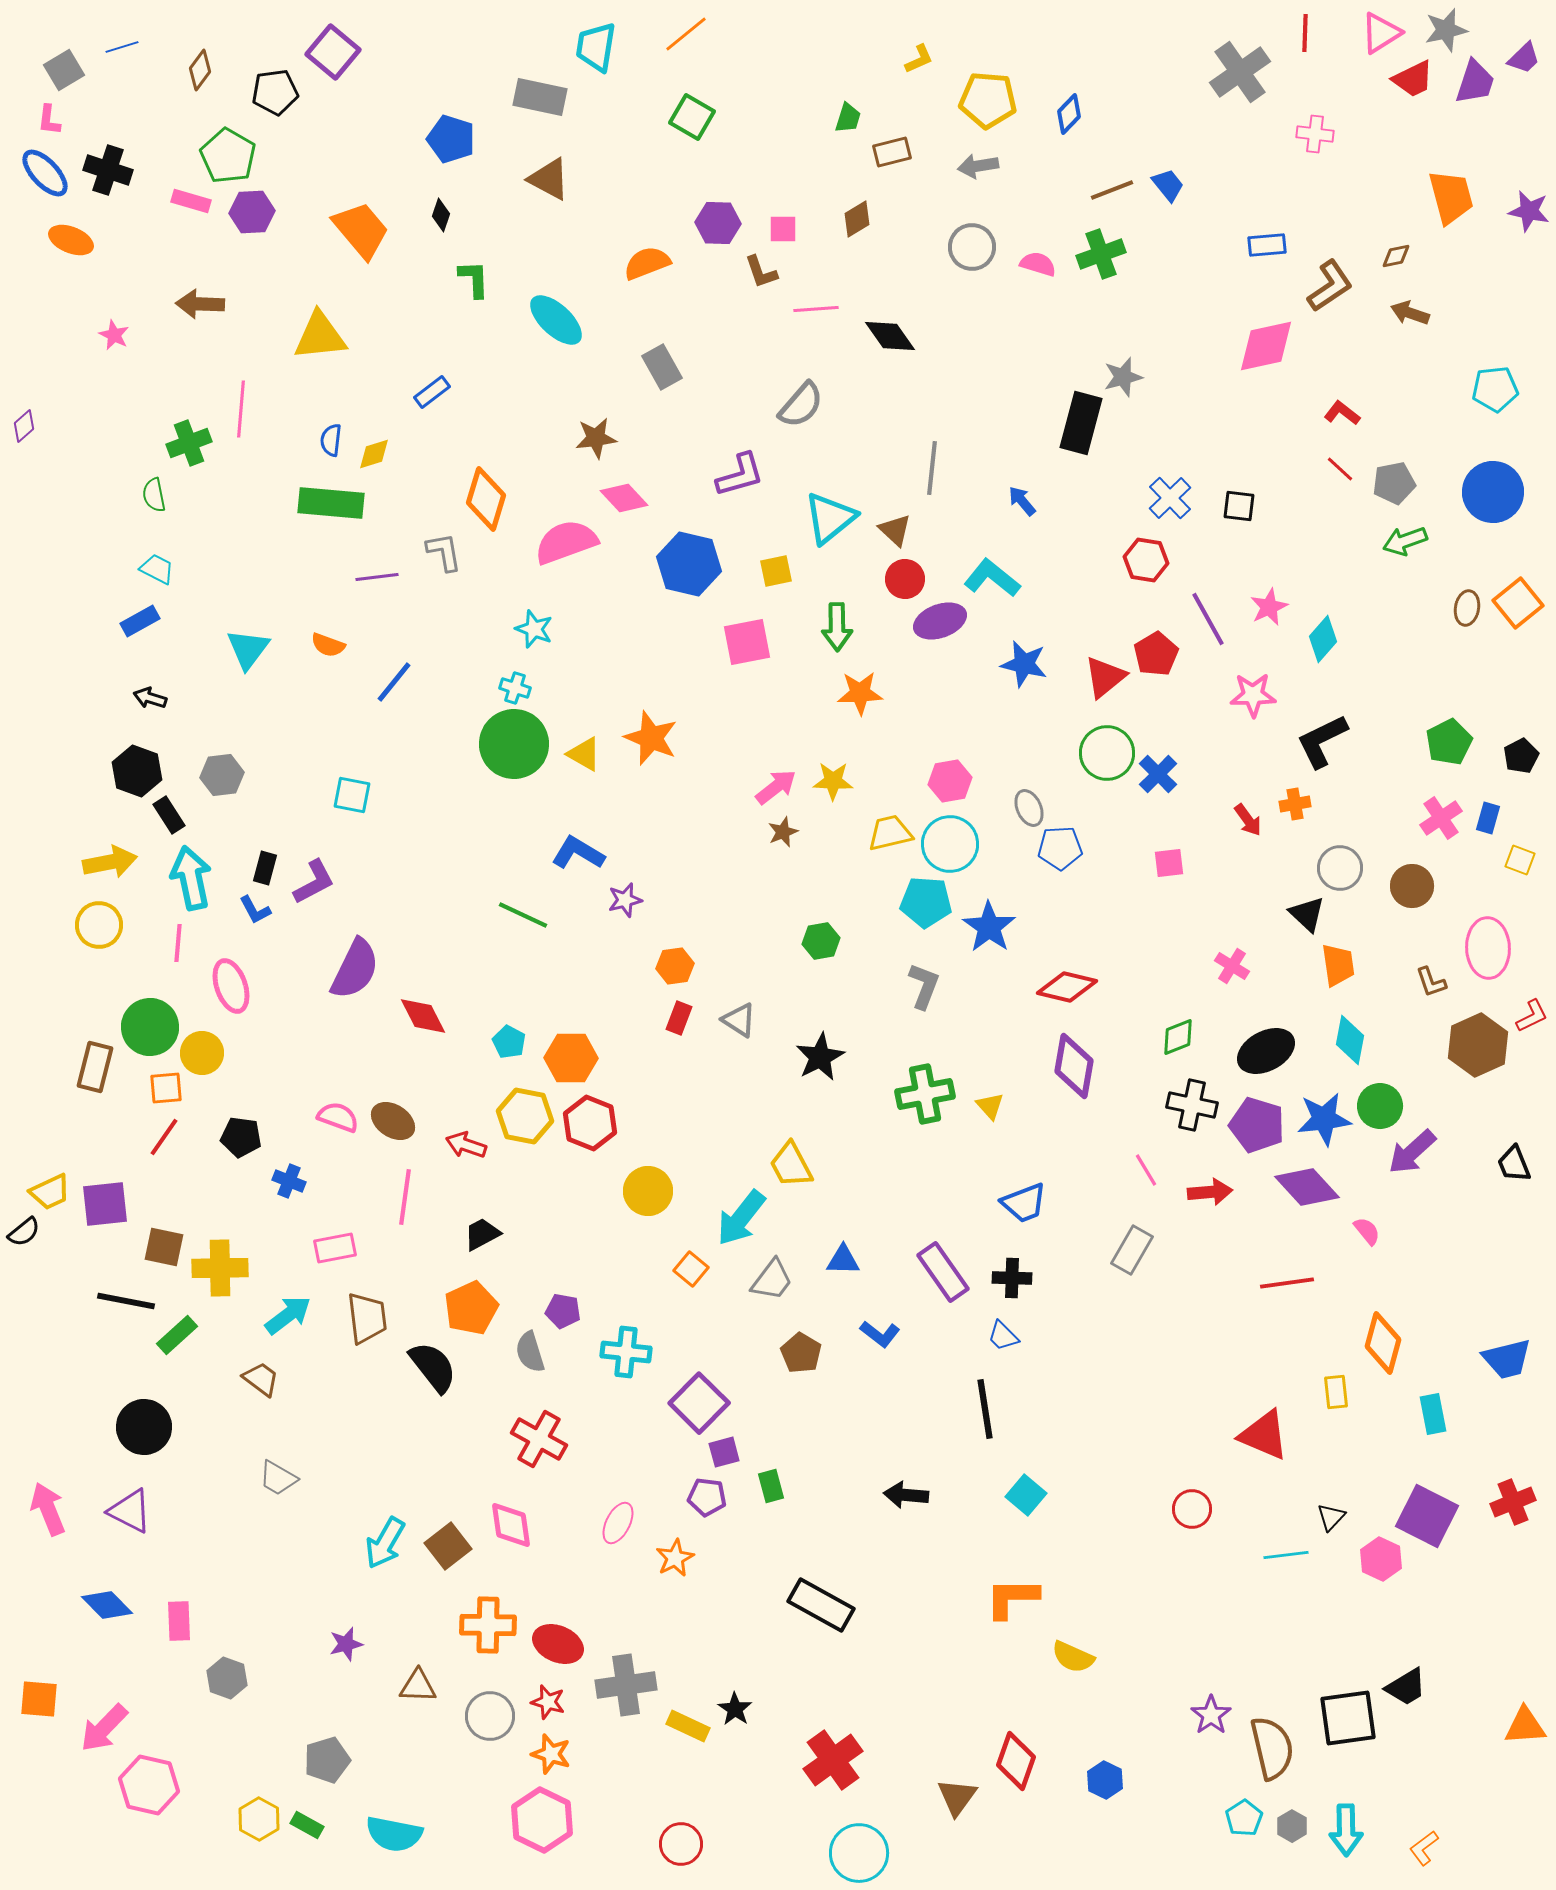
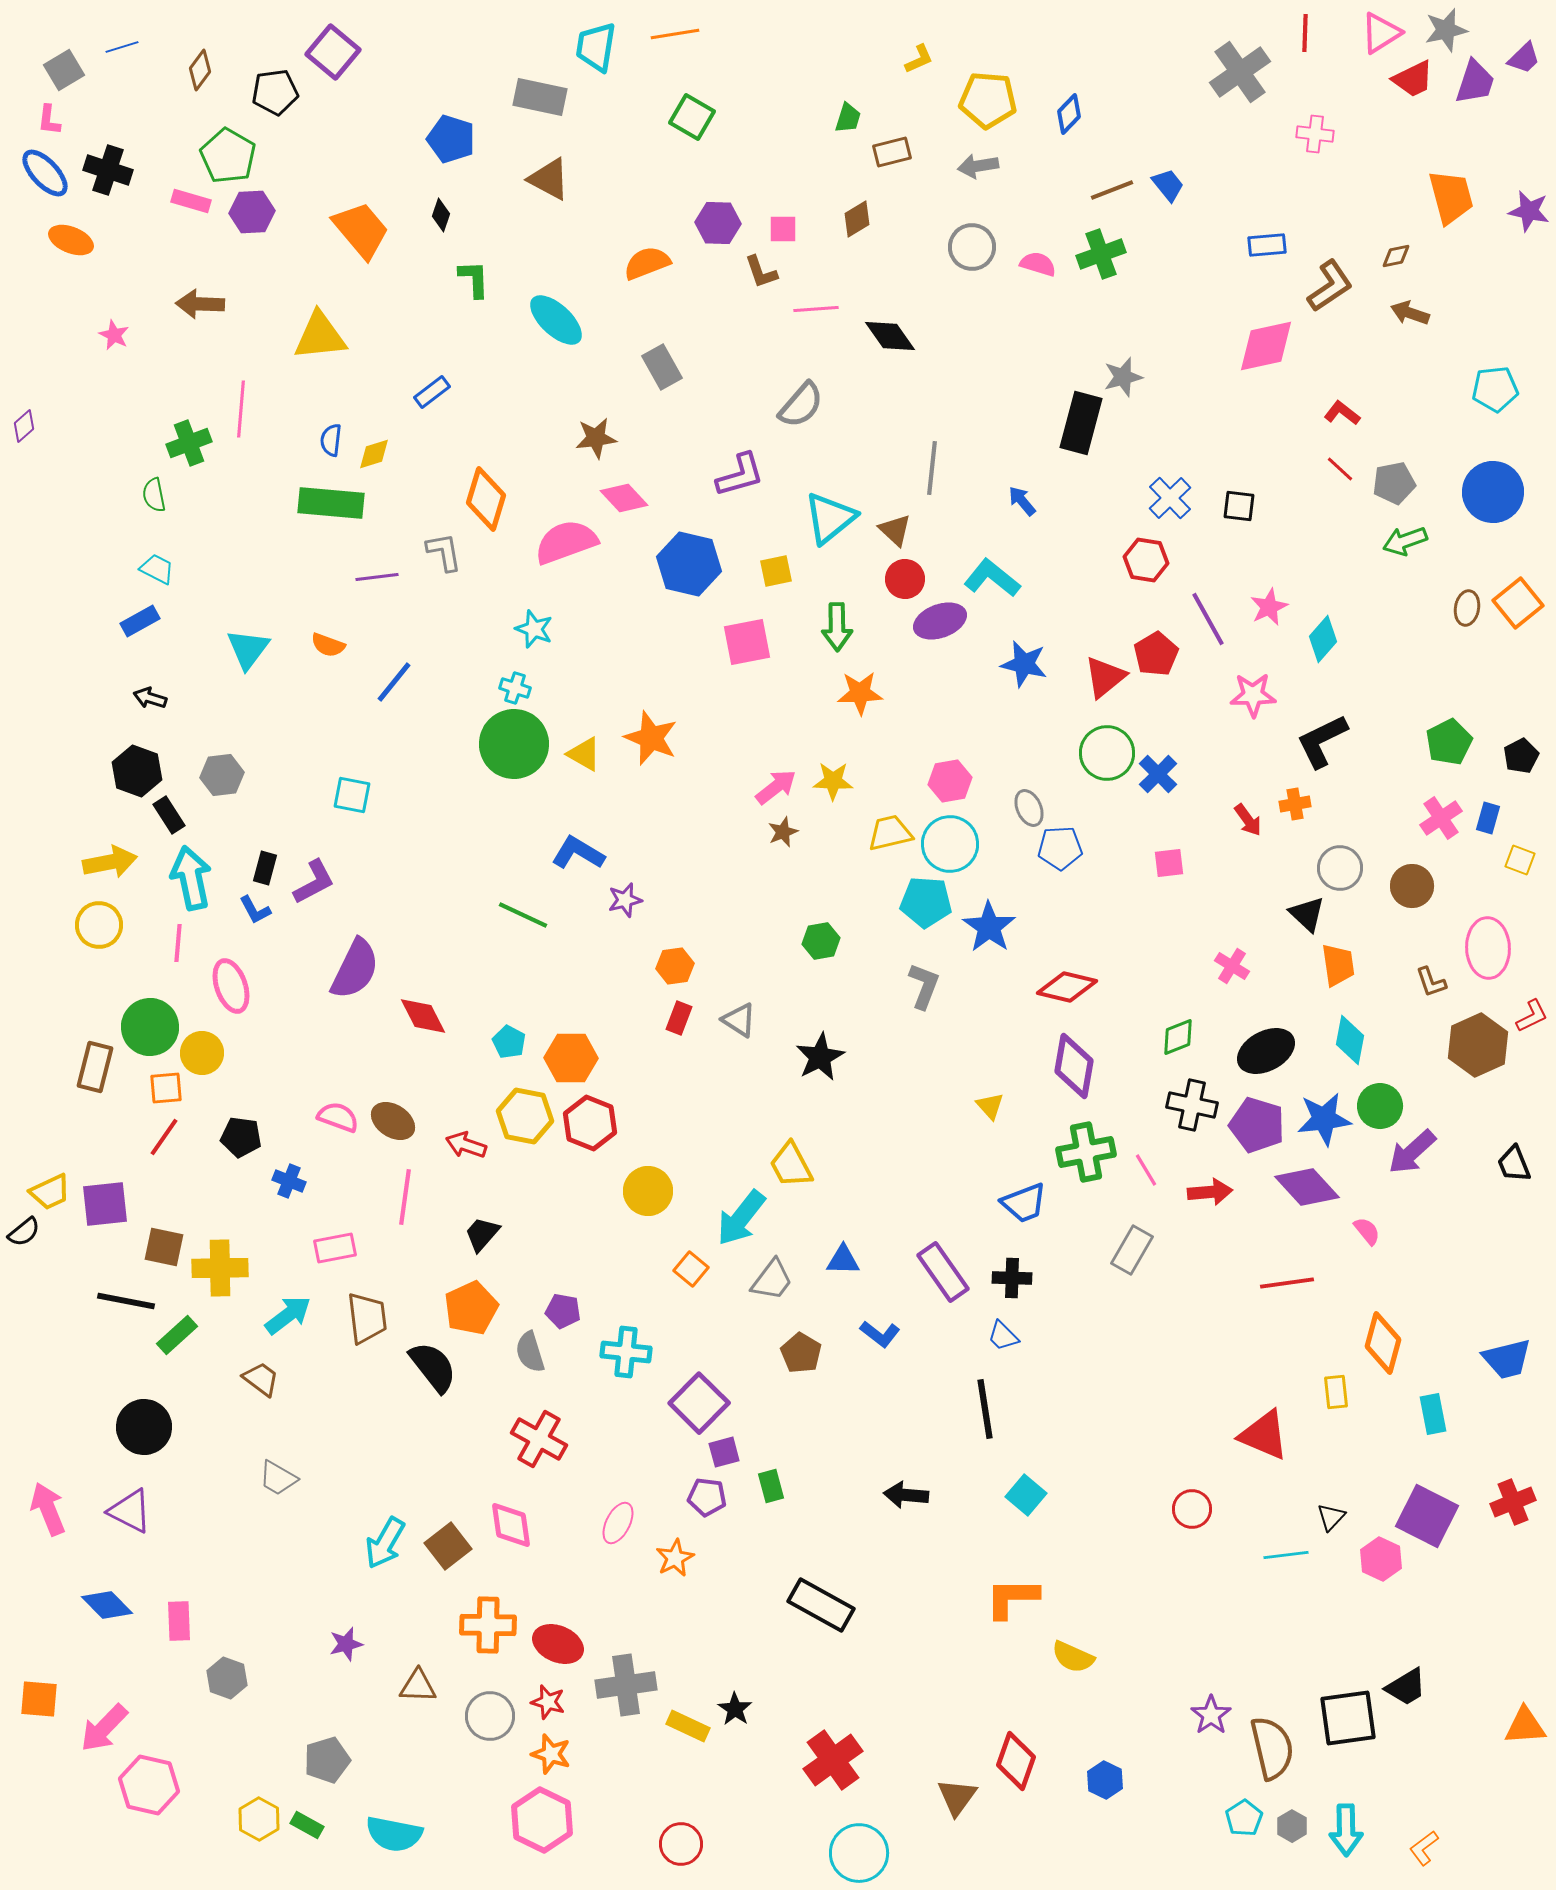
orange line at (686, 34): moved 11 px left; rotated 30 degrees clockwise
green cross at (925, 1094): moved 161 px right, 58 px down
black trapezoid at (482, 1234): rotated 21 degrees counterclockwise
